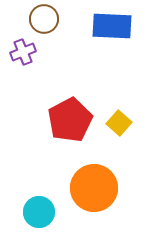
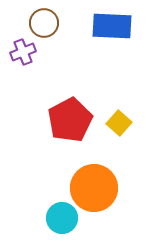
brown circle: moved 4 px down
cyan circle: moved 23 px right, 6 px down
